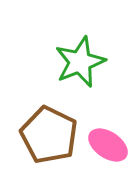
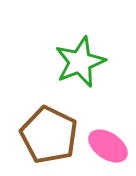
pink ellipse: moved 1 px down
